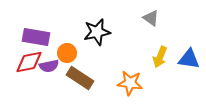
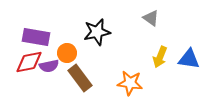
brown rectangle: rotated 20 degrees clockwise
